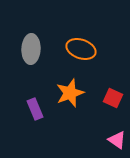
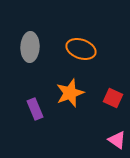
gray ellipse: moved 1 px left, 2 px up
